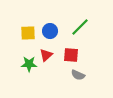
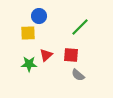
blue circle: moved 11 px left, 15 px up
gray semicircle: rotated 16 degrees clockwise
